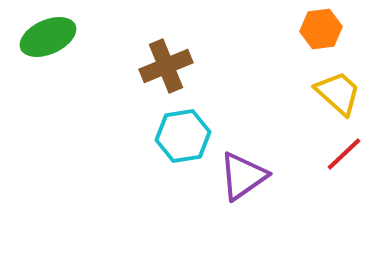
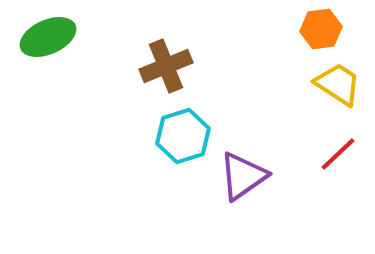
yellow trapezoid: moved 9 px up; rotated 9 degrees counterclockwise
cyan hexagon: rotated 8 degrees counterclockwise
red line: moved 6 px left
